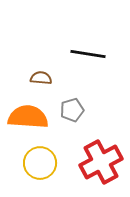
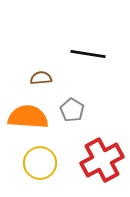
brown semicircle: rotated 10 degrees counterclockwise
gray pentagon: rotated 25 degrees counterclockwise
red cross: moved 1 px right, 2 px up
